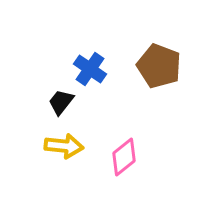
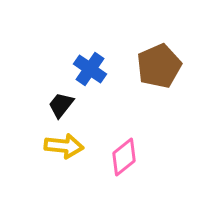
brown pentagon: rotated 27 degrees clockwise
black trapezoid: moved 3 px down
